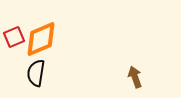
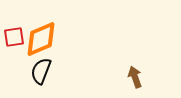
red square: rotated 15 degrees clockwise
black semicircle: moved 5 px right, 2 px up; rotated 12 degrees clockwise
